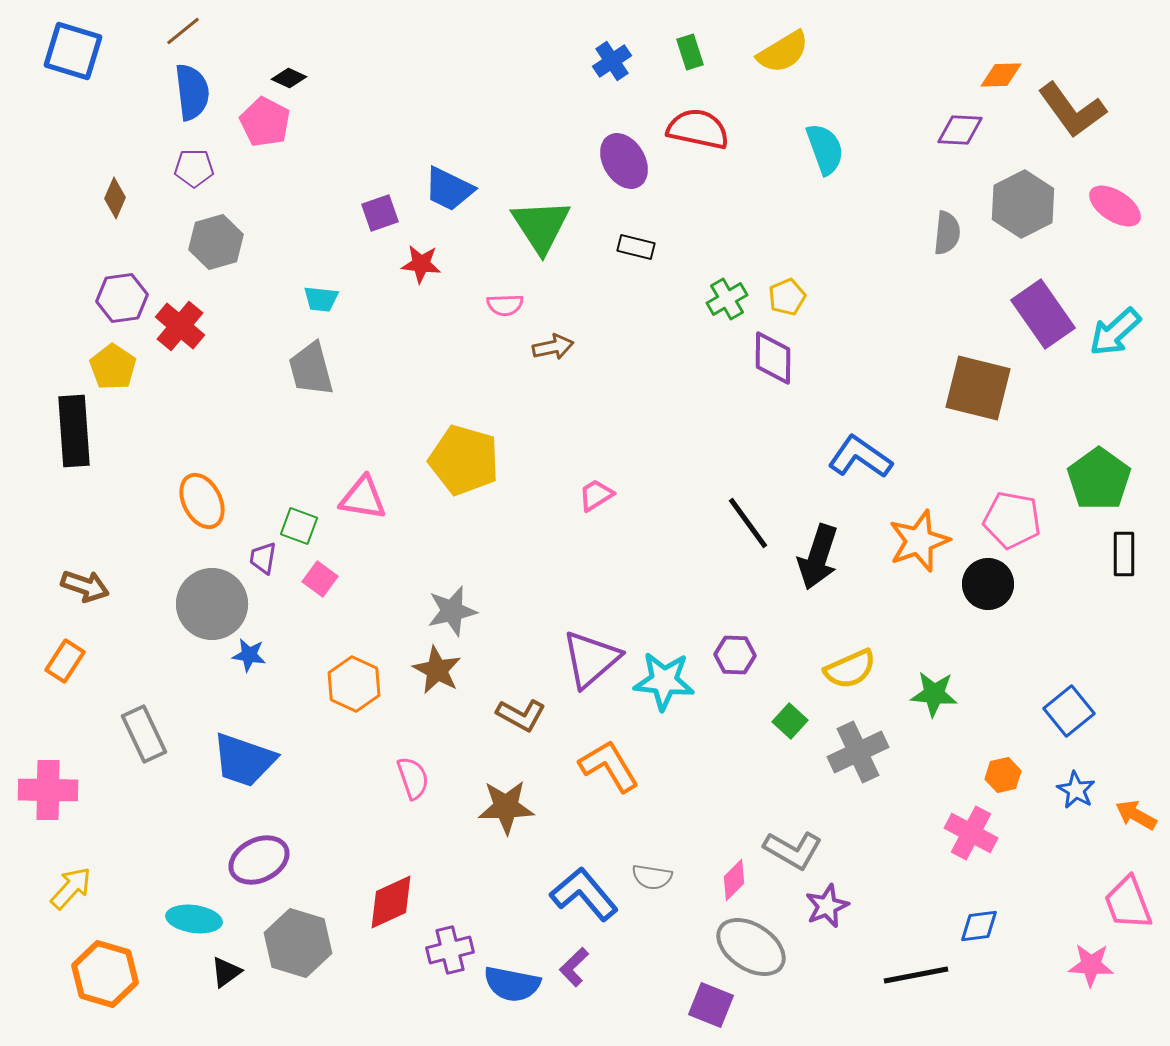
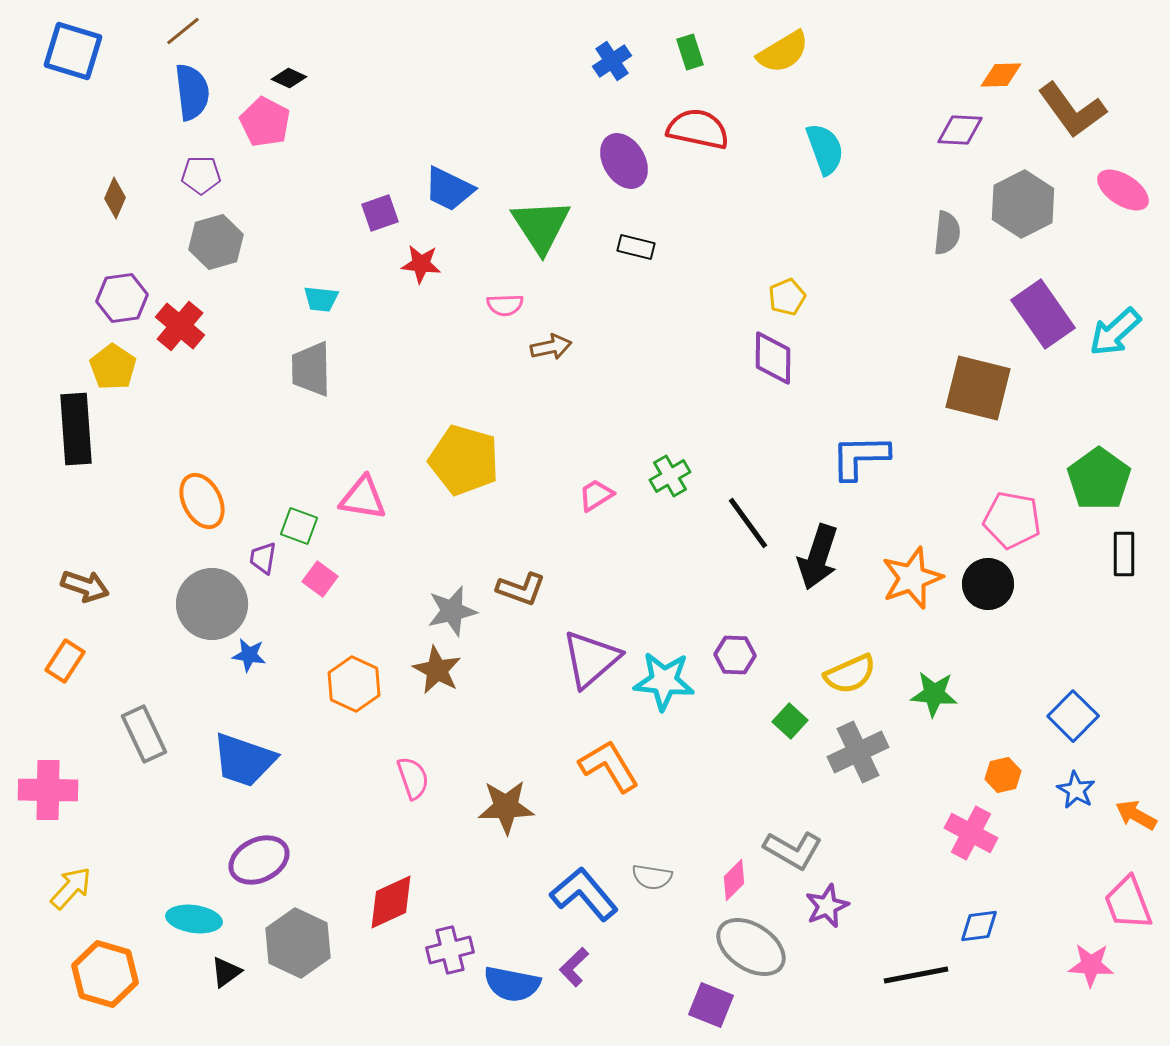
purple pentagon at (194, 168): moved 7 px right, 7 px down
pink ellipse at (1115, 206): moved 8 px right, 16 px up
green cross at (727, 299): moved 57 px left, 177 px down
brown arrow at (553, 347): moved 2 px left
gray trapezoid at (311, 369): rotated 14 degrees clockwise
black rectangle at (74, 431): moved 2 px right, 2 px up
blue L-shape at (860, 457): rotated 36 degrees counterclockwise
orange star at (919, 541): moved 7 px left, 37 px down
yellow semicircle at (850, 669): moved 5 px down
blue square at (1069, 711): moved 4 px right, 5 px down; rotated 6 degrees counterclockwise
brown L-shape at (521, 715): moved 126 px up; rotated 9 degrees counterclockwise
gray hexagon at (298, 943): rotated 8 degrees clockwise
